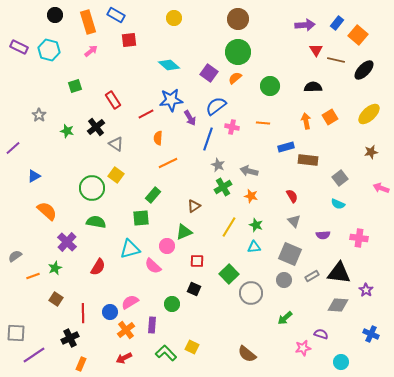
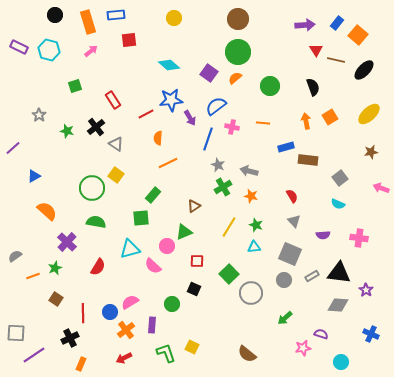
blue rectangle at (116, 15): rotated 36 degrees counterclockwise
black semicircle at (313, 87): rotated 72 degrees clockwise
green L-shape at (166, 353): rotated 25 degrees clockwise
